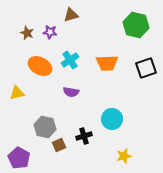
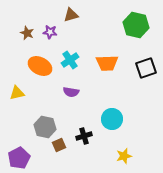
purple pentagon: rotated 15 degrees clockwise
